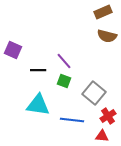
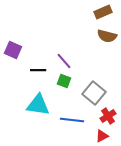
red triangle: rotated 32 degrees counterclockwise
